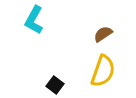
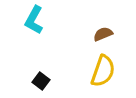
brown semicircle: rotated 12 degrees clockwise
black square: moved 14 px left, 4 px up
